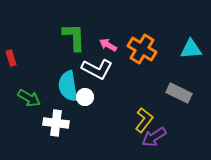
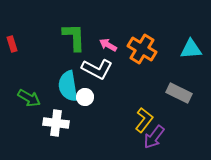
red rectangle: moved 1 px right, 14 px up
purple arrow: rotated 20 degrees counterclockwise
